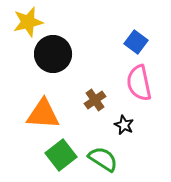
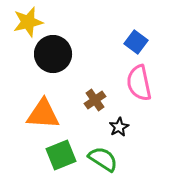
black star: moved 5 px left, 2 px down; rotated 18 degrees clockwise
green square: rotated 16 degrees clockwise
